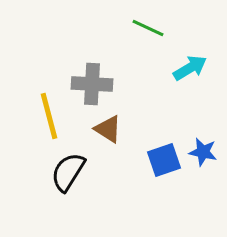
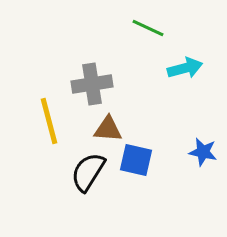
cyan arrow: moved 5 px left; rotated 16 degrees clockwise
gray cross: rotated 12 degrees counterclockwise
yellow line: moved 5 px down
brown triangle: rotated 28 degrees counterclockwise
blue square: moved 28 px left; rotated 32 degrees clockwise
black semicircle: moved 20 px right
